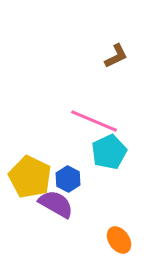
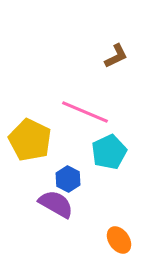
pink line: moved 9 px left, 9 px up
yellow pentagon: moved 37 px up
